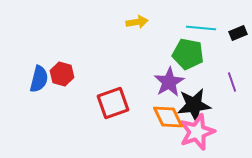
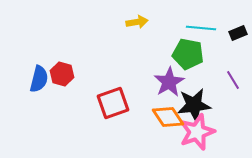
purple line: moved 1 px right, 2 px up; rotated 12 degrees counterclockwise
orange diamond: rotated 8 degrees counterclockwise
